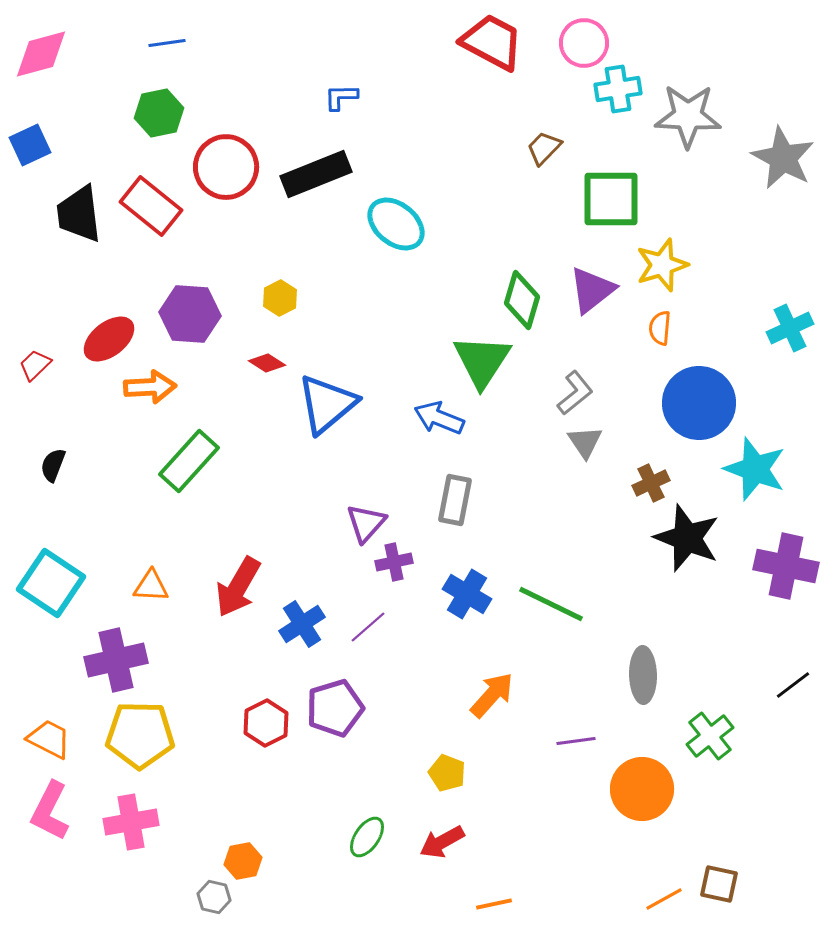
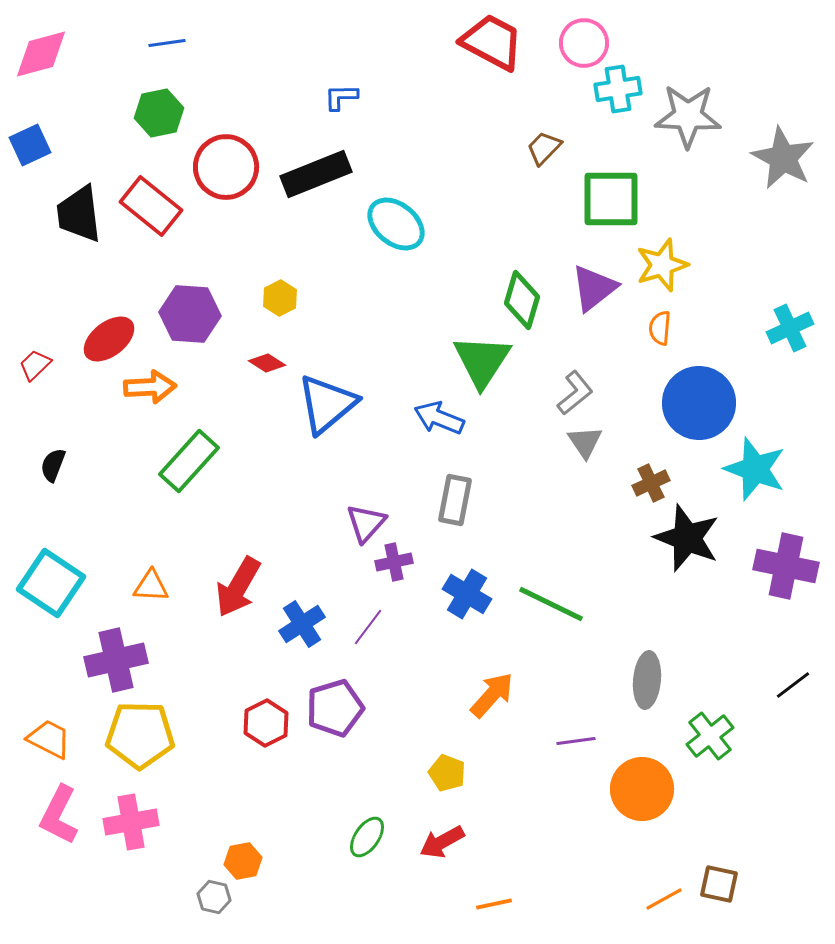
purple triangle at (592, 290): moved 2 px right, 2 px up
purple line at (368, 627): rotated 12 degrees counterclockwise
gray ellipse at (643, 675): moved 4 px right, 5 px down; rotated 6 degrees clockwise
pink L-shape at (50, 811): moved 9 px right, 4 px down
